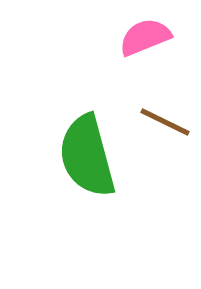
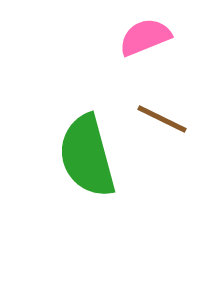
brown line: moved 3 px left, 3 px up
